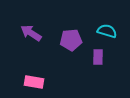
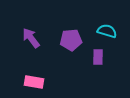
purple arrow: moved 5 px down; rotated 20 degrees clockwise
